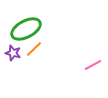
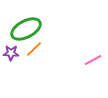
purple star: moved 2 px left; rotated 14 degrees counterclockwise
pink line: moved 5 px up
